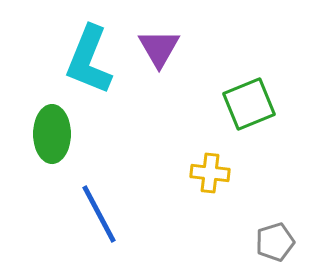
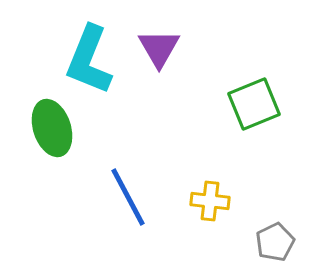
green square: moved 5 px right
green ellipse: moved 6 px up; rotated 18 degrees counterclockwise
yellow cross: moved 28 px down
blue line: moved 29 px right, 17 px up
gray pentagon: rotated 9 degrees counterclockwise
